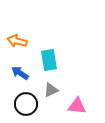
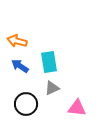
cyan rectangle: moved 2 px down
blue arrow: moved 7 px up
gray triangle: moved 1 px right, 2 px up
pink triangle: moved 2 px down
